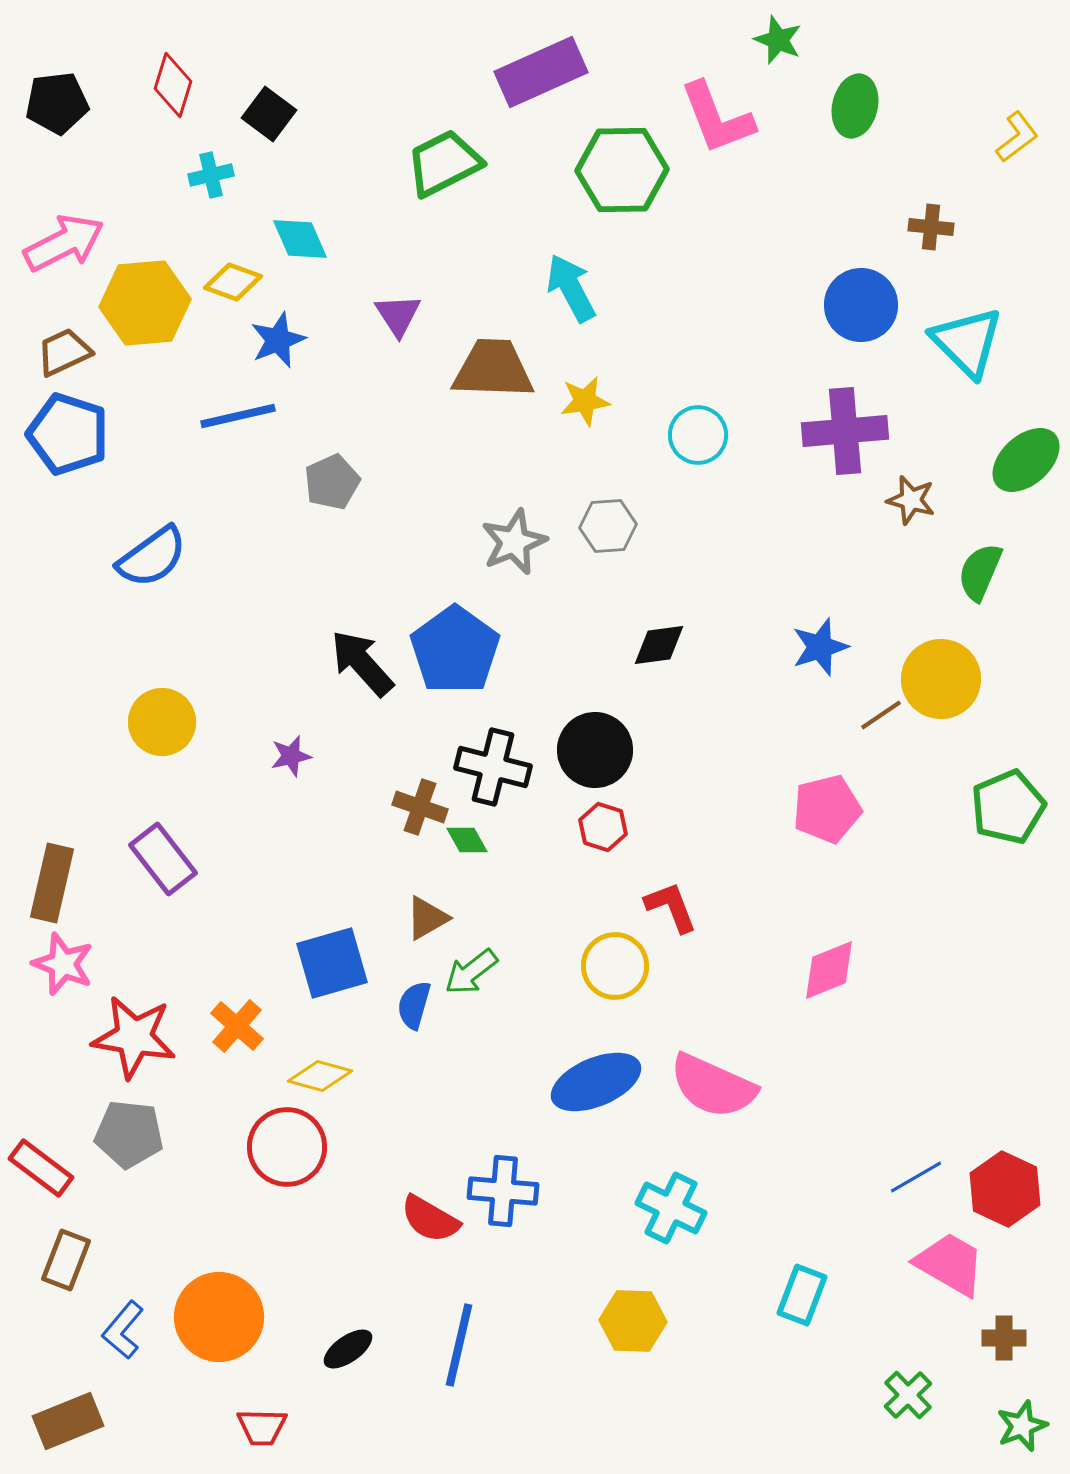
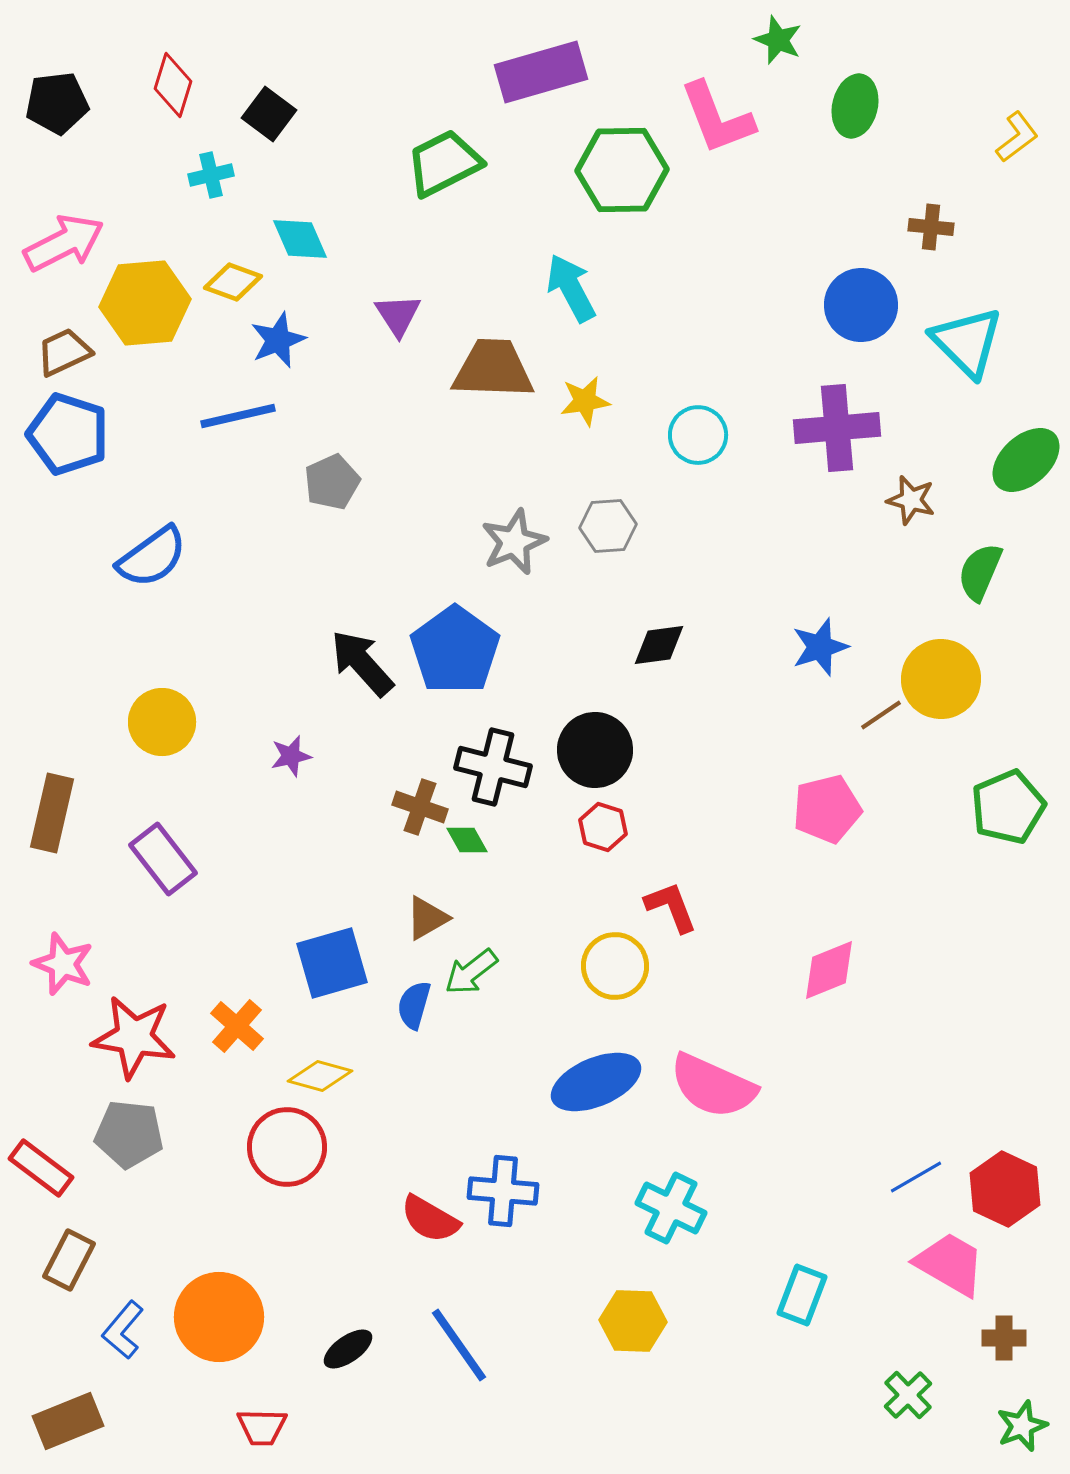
purple rectangle at (541, 72): rotated 8 degrees clockwise
purple cross at (845, 431): moved 8 px left, 3 px up
brown rectangle at (52, 883): moved 70 px up
brown rectangle at (66, 1260): moved 3 px right; rotated 6 degrees clockwise
blue line at (459, 1345): rotated 48 degrees counterclockwise
